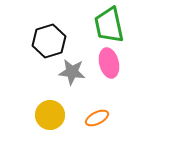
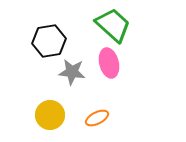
green trapezoid: moved 4 px right; rotated 144 degrees clockwise
black hexagon: rotated 8 degrees clockwise
